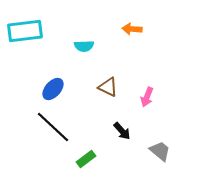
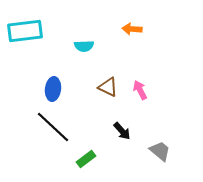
blue ellipse: rotated 35 degrees counterclockwise
pink arrow: moved 7 px left, 7 px up; rotated 132 degrees clockwise
